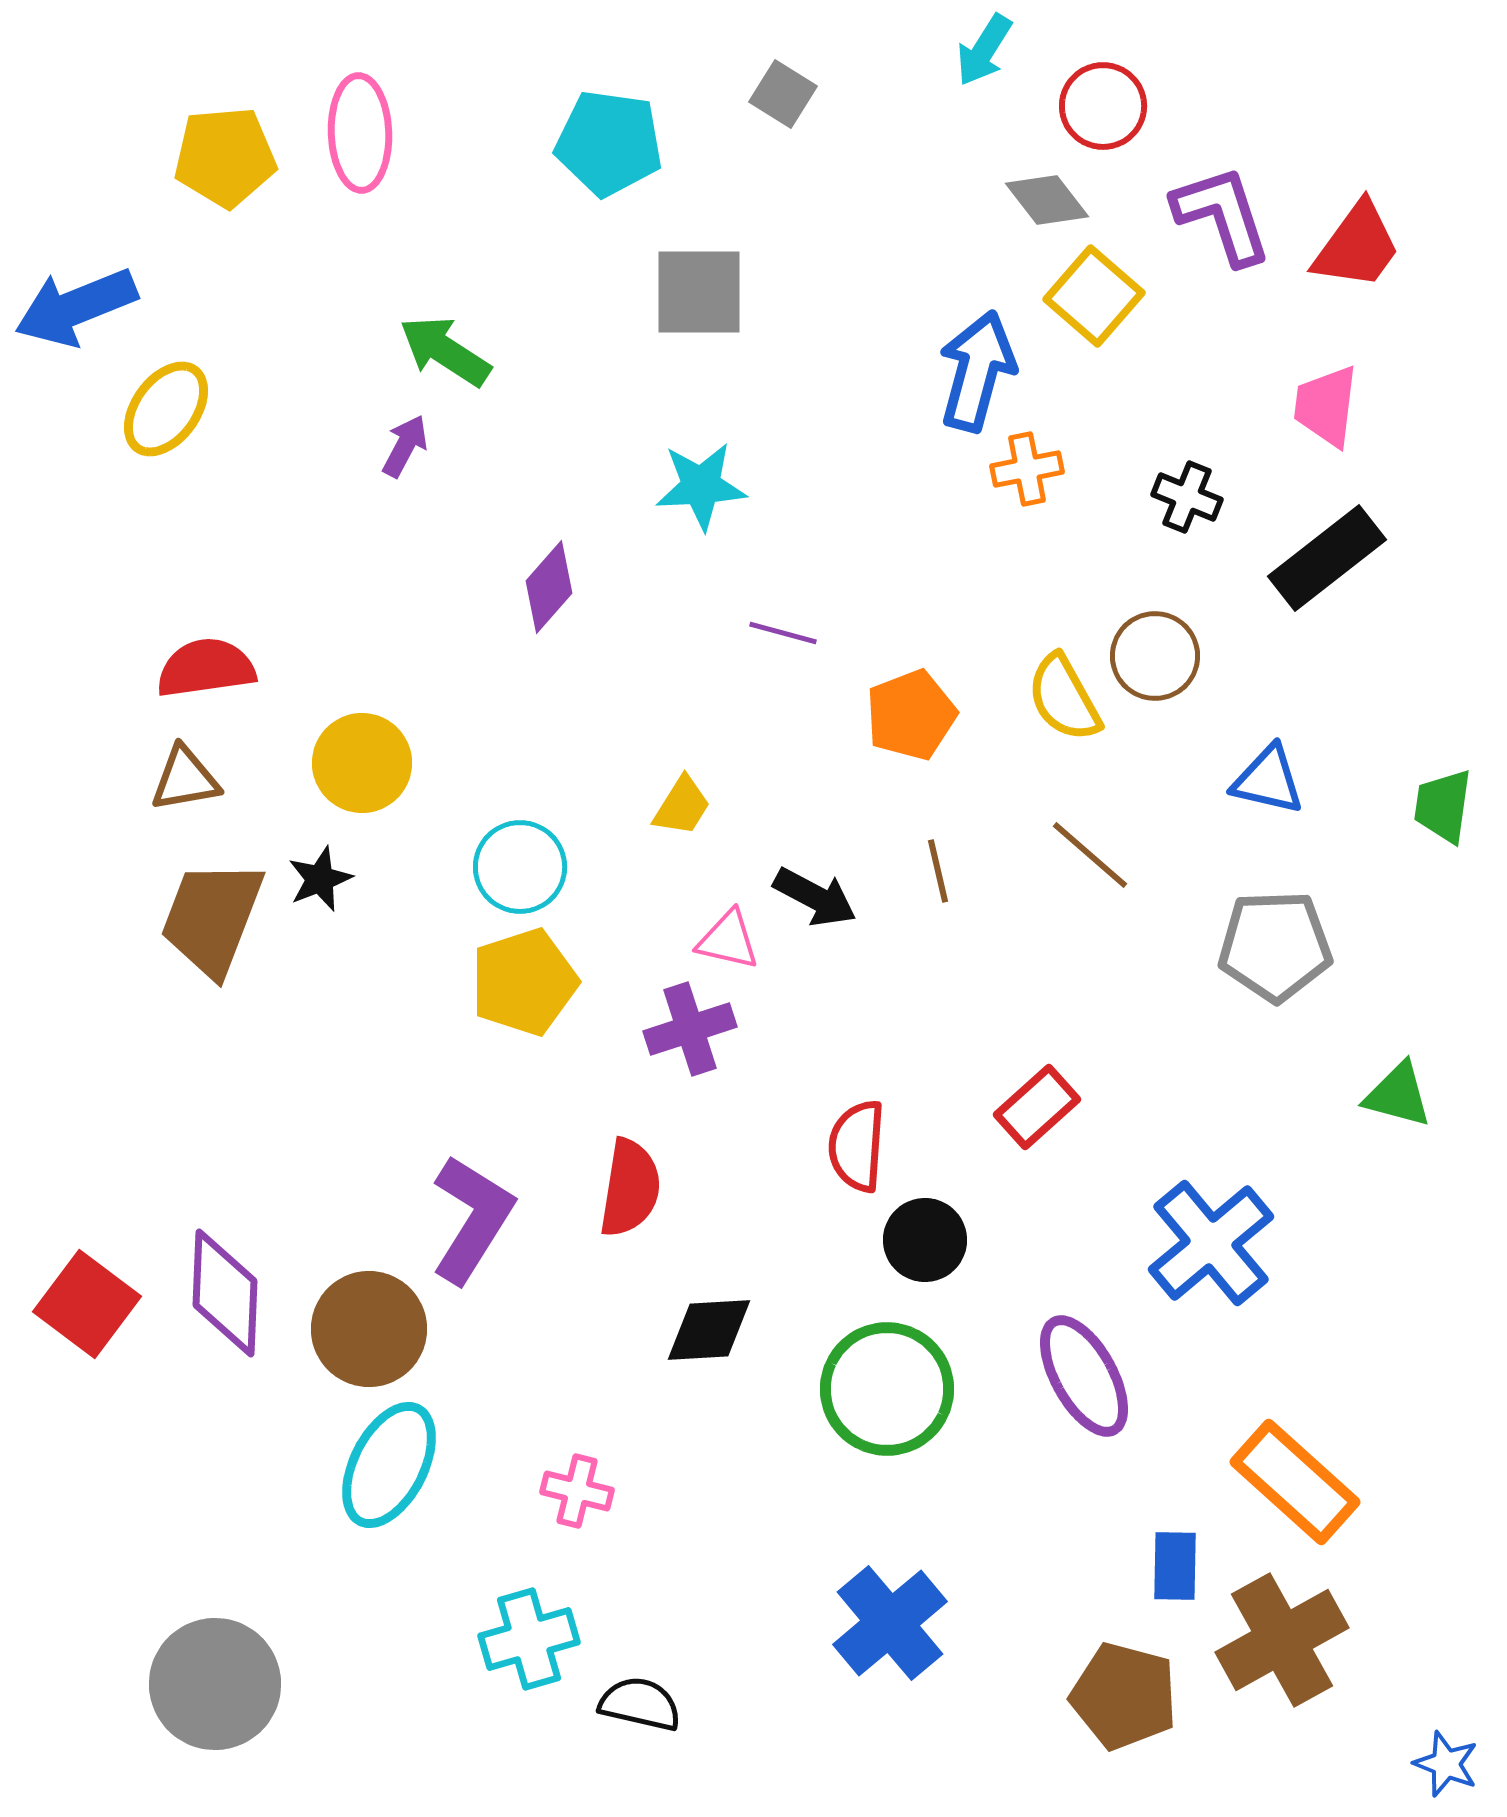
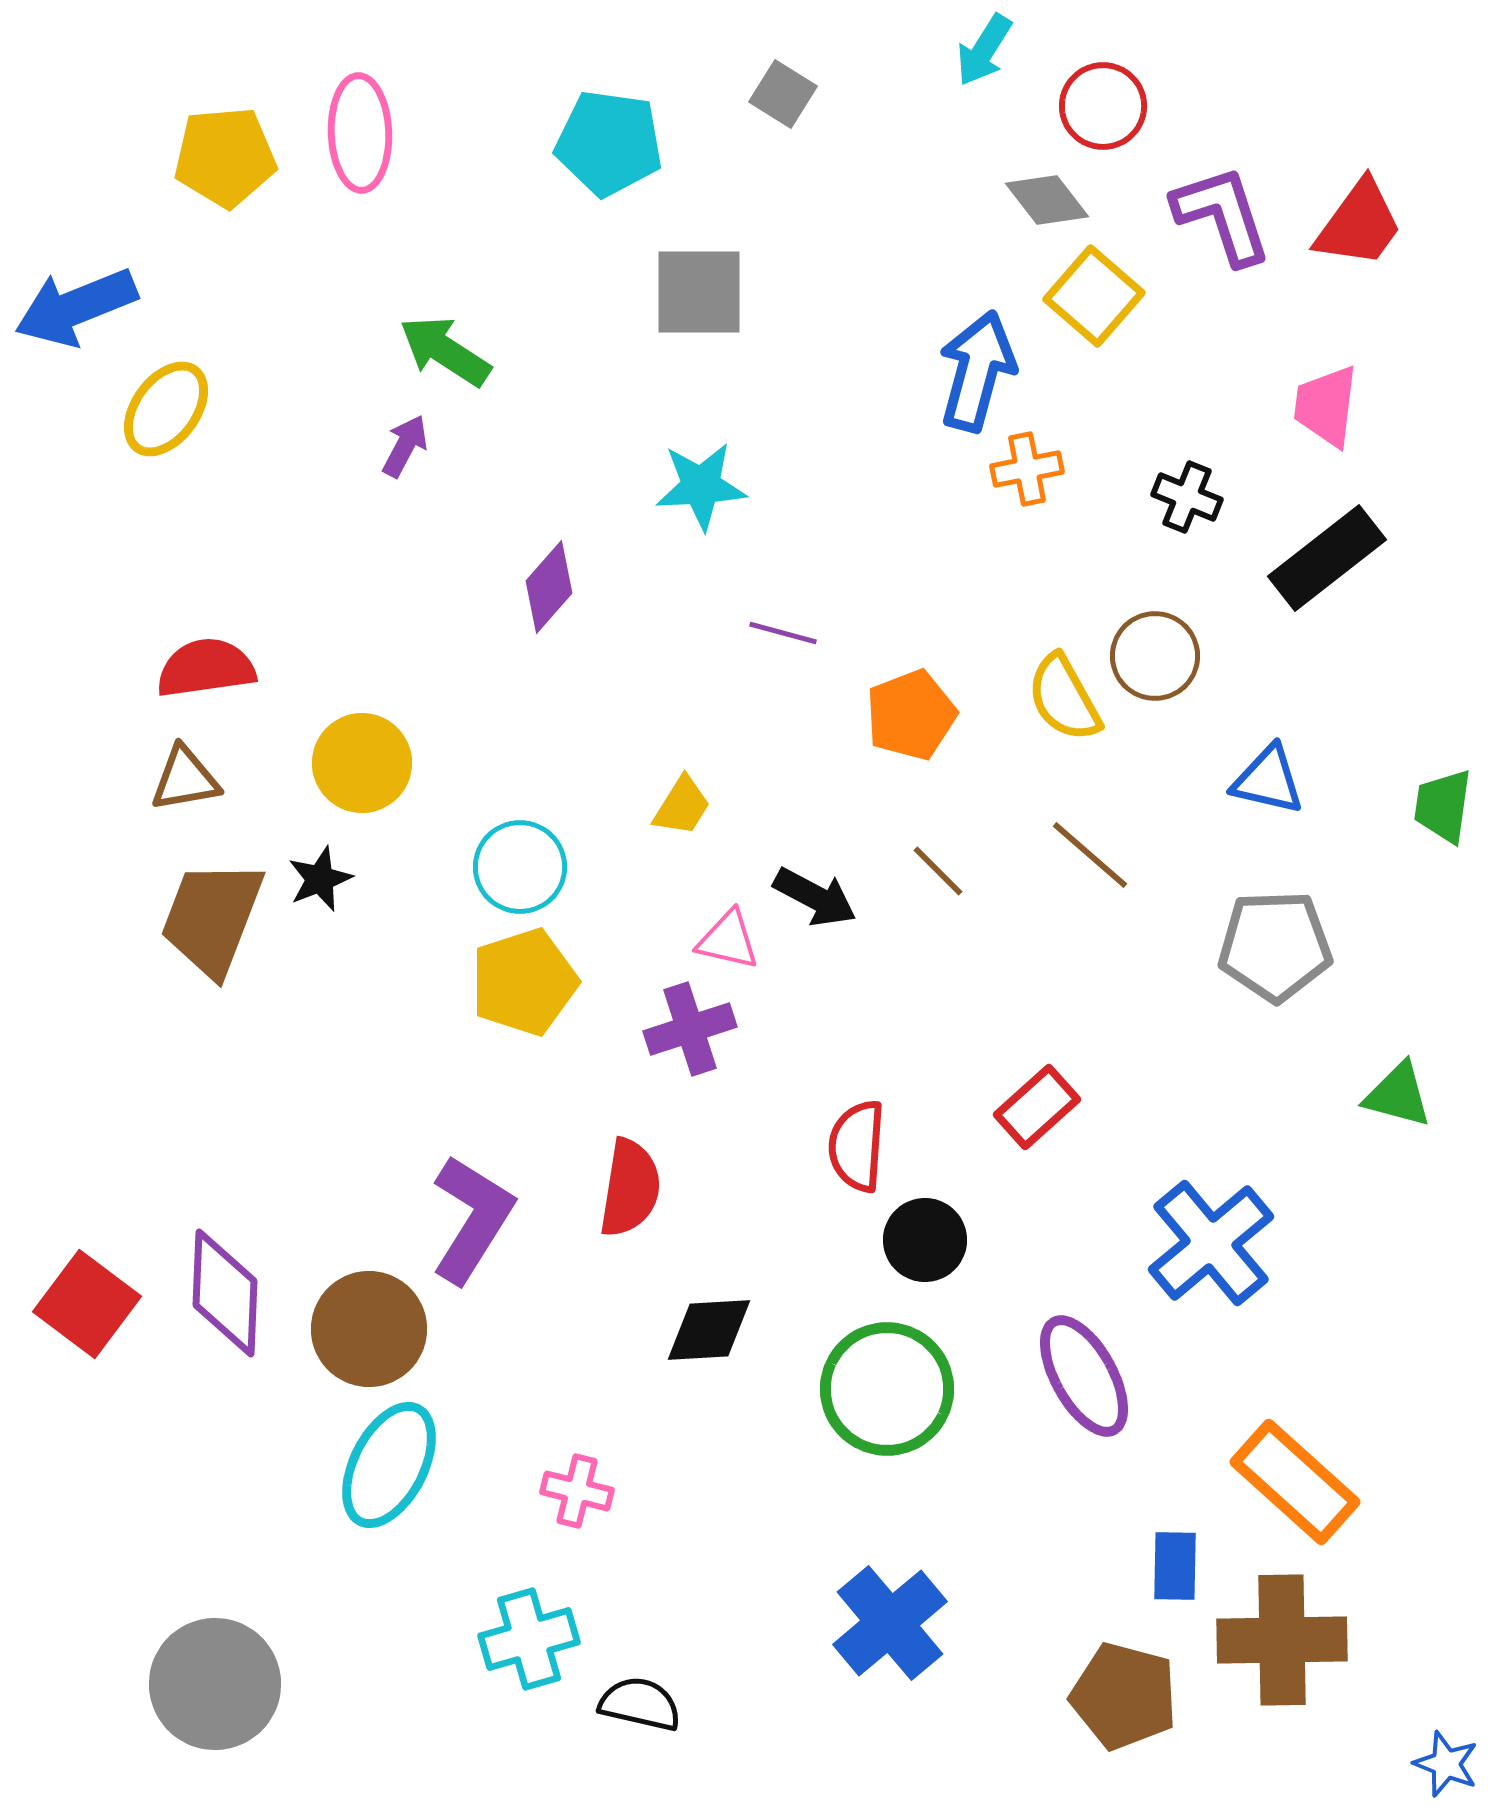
red trapezoid at (1357, 246): moved 2 px right, 22 px up
brown line at (938, 871): rotated 32 degrees counterclockwise
brown cross at (1282, 1640): rotated 28 degrees clockwise
